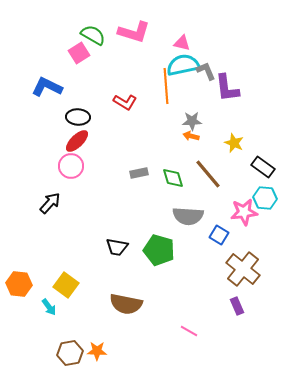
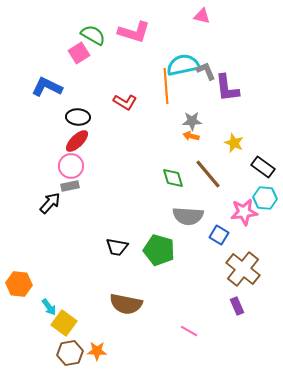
pink triangle: moved 20 px right, 27 px up
gray rectangle: moved 69 px left, 13 px down
yellow square: moved 2 px left, 38 px down
